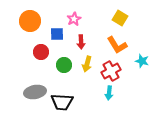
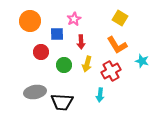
cyan arrow: moved 9 px left, 2 px down
